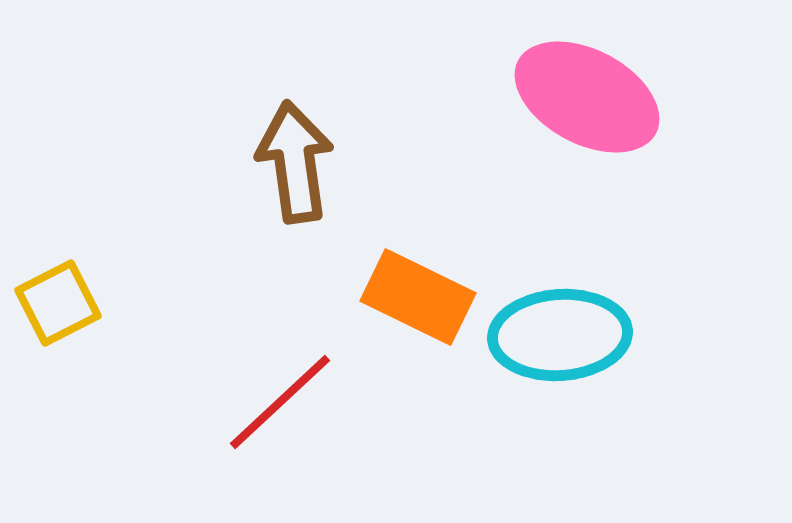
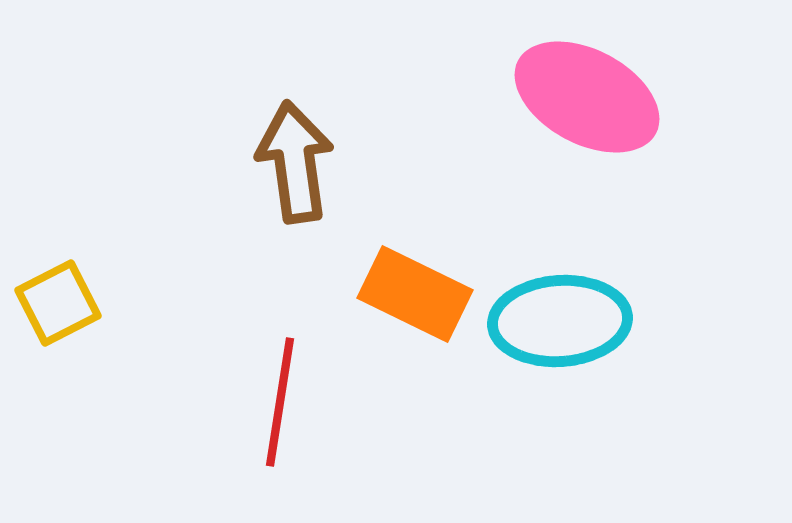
orange rectangle: moved 3 px left, 3 px up
cyan ellipse: moved 14 px up
red line: rotated 38 degrees counterclockwise
